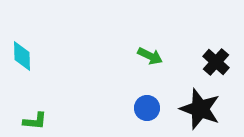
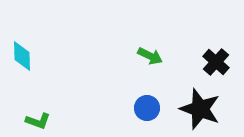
green L-shape: moved 3 px right; rotated 15 degrees clockwise
